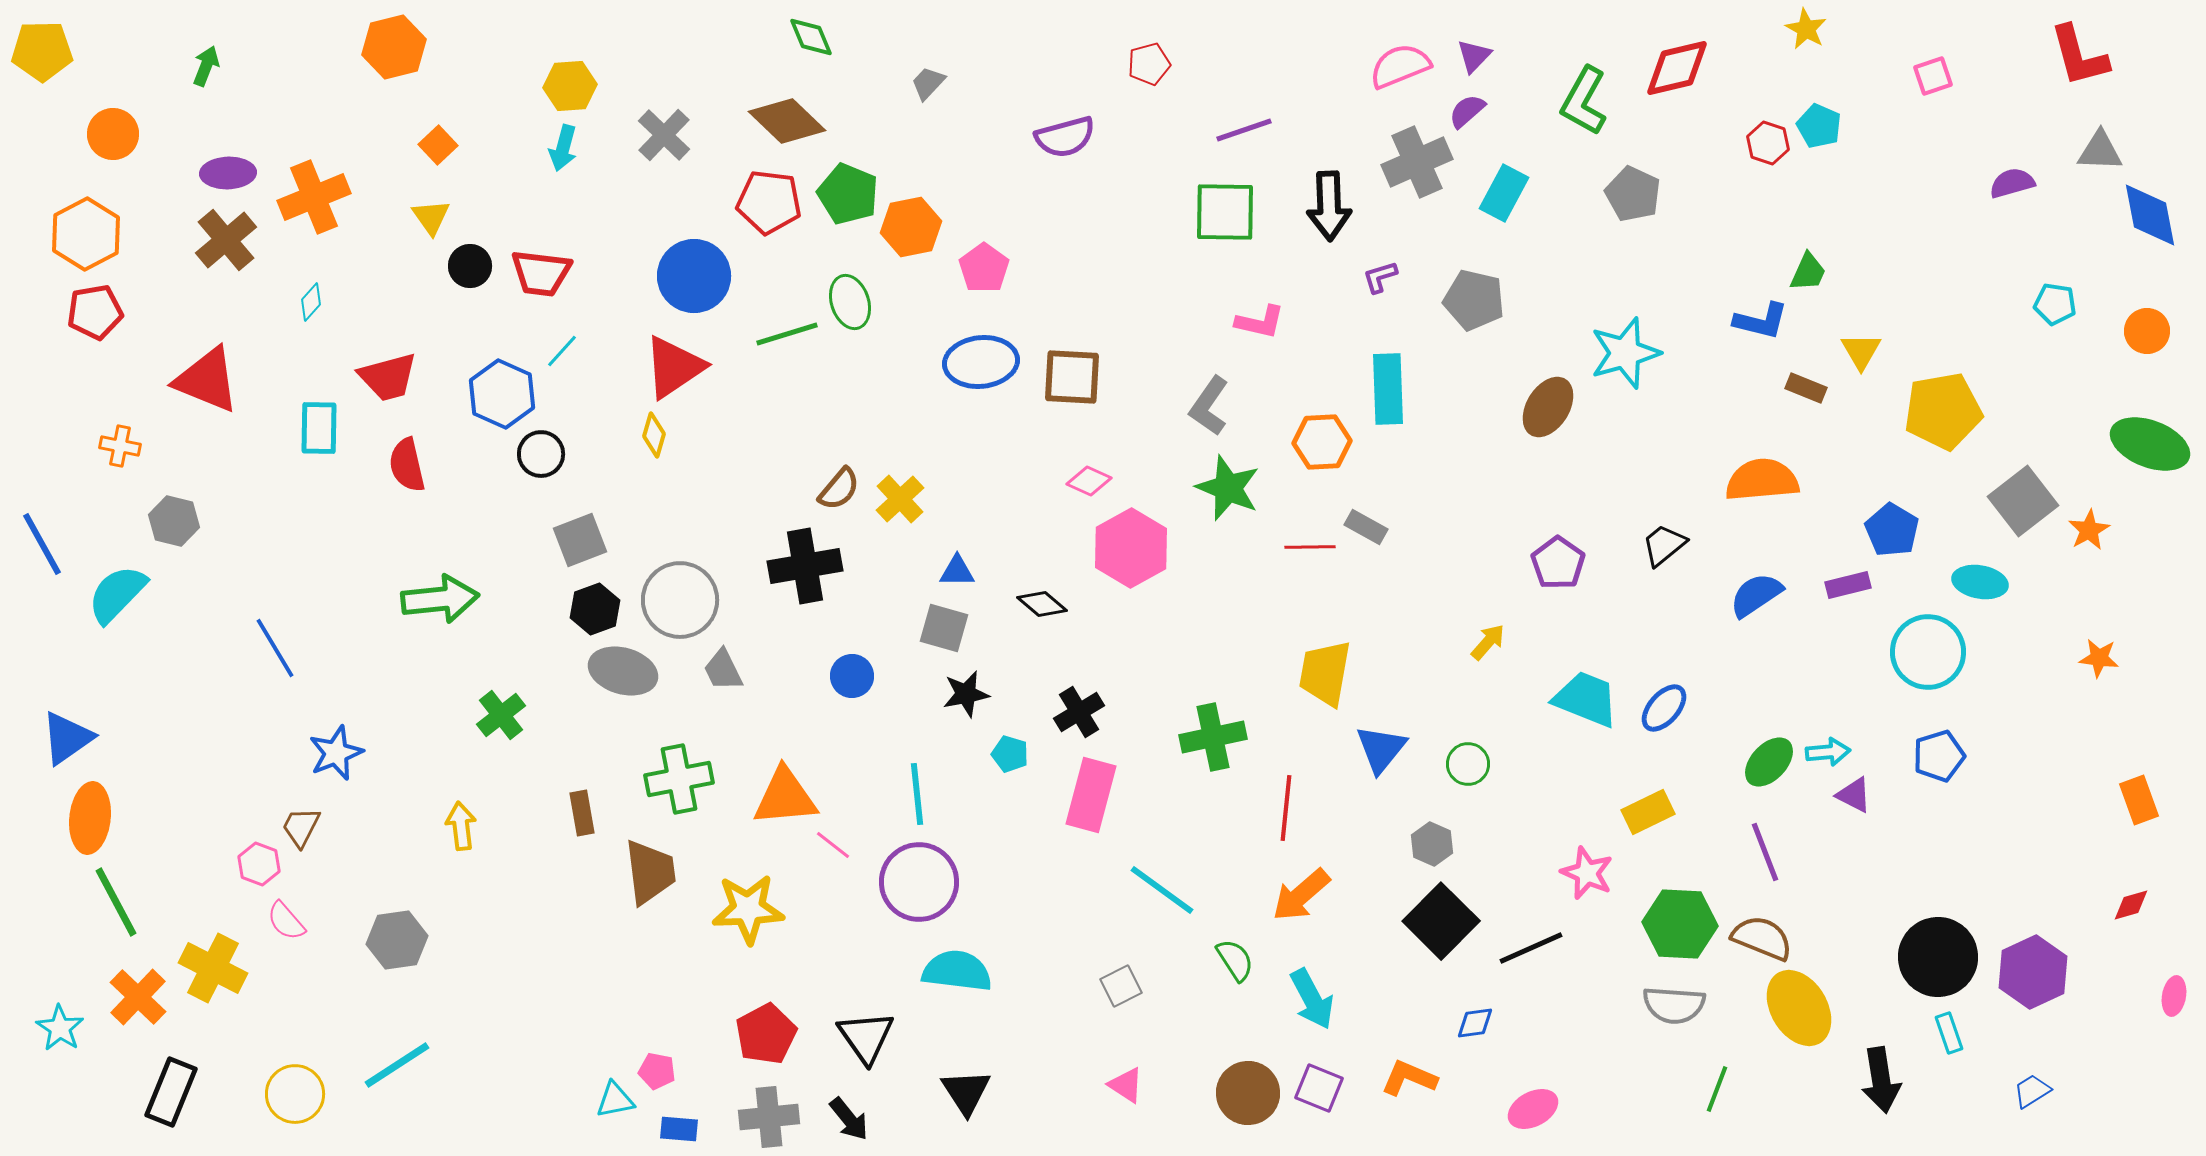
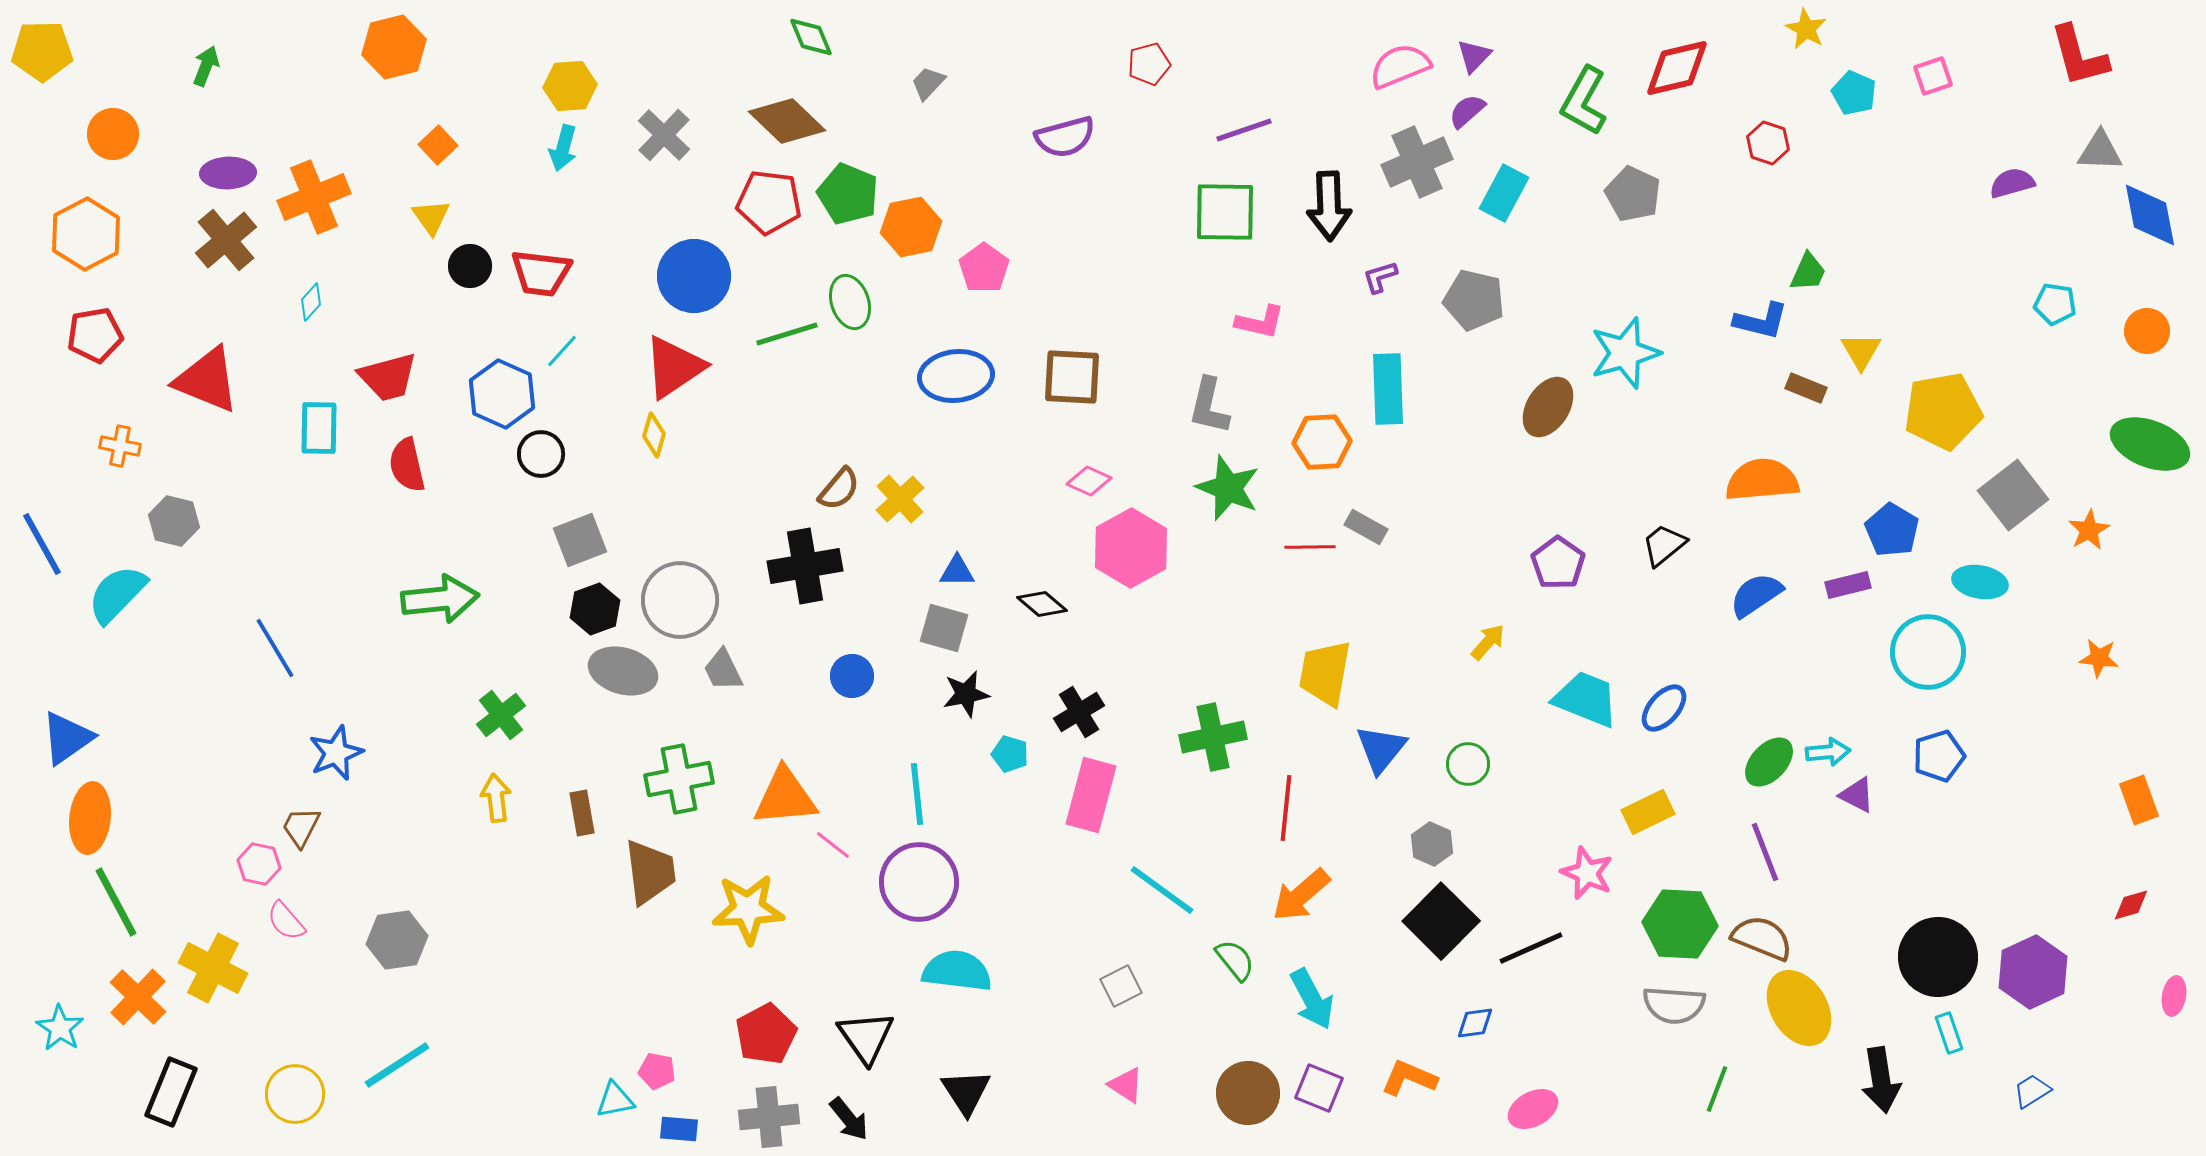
cyan pentagon at (1819, 126): moved 35 px right, 33 px up
red pentagon at (95, 312): moved 23 px down
blue ellipse at (981, 362): moved 25 px left, 14 px down
gray L-shape at (1209, 406): rotated 22 degrees counterclockwise
gray square at (2023, 501): moved 10 px left, 6 px up
purple triangle at (1854, 795): moved 3 px right
yellow arrow at (461, 826): moved 35 px right, 28 px up
pink hexagon at (259, 864): rotated 9 degrees counterclockwise
green semicircle at (1235, 960): rotated 6 degrees counterclockwise
